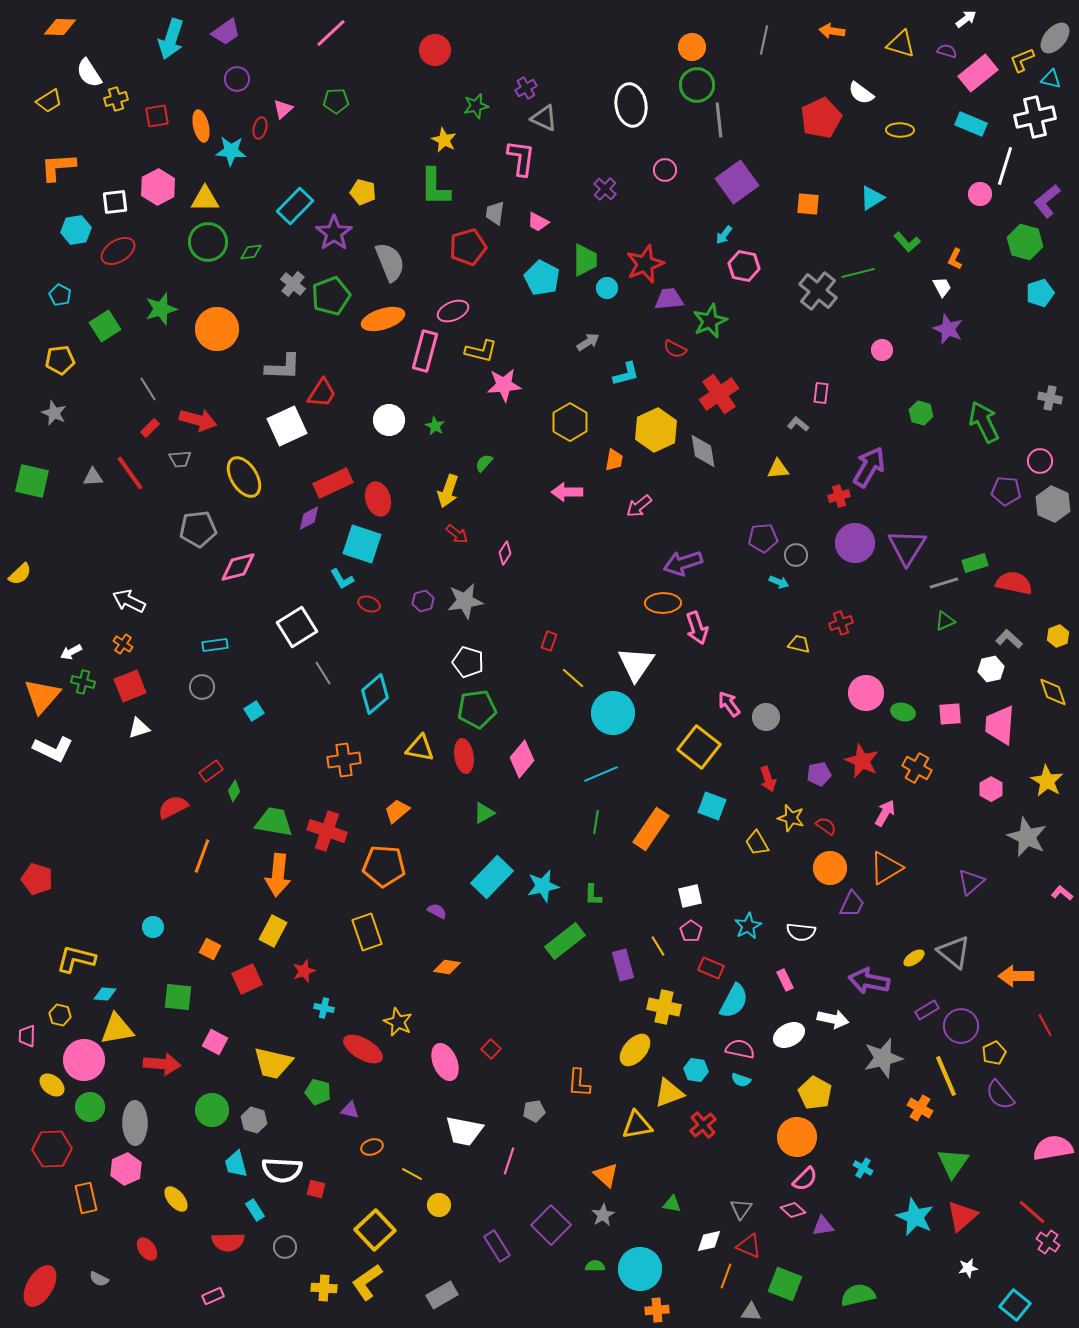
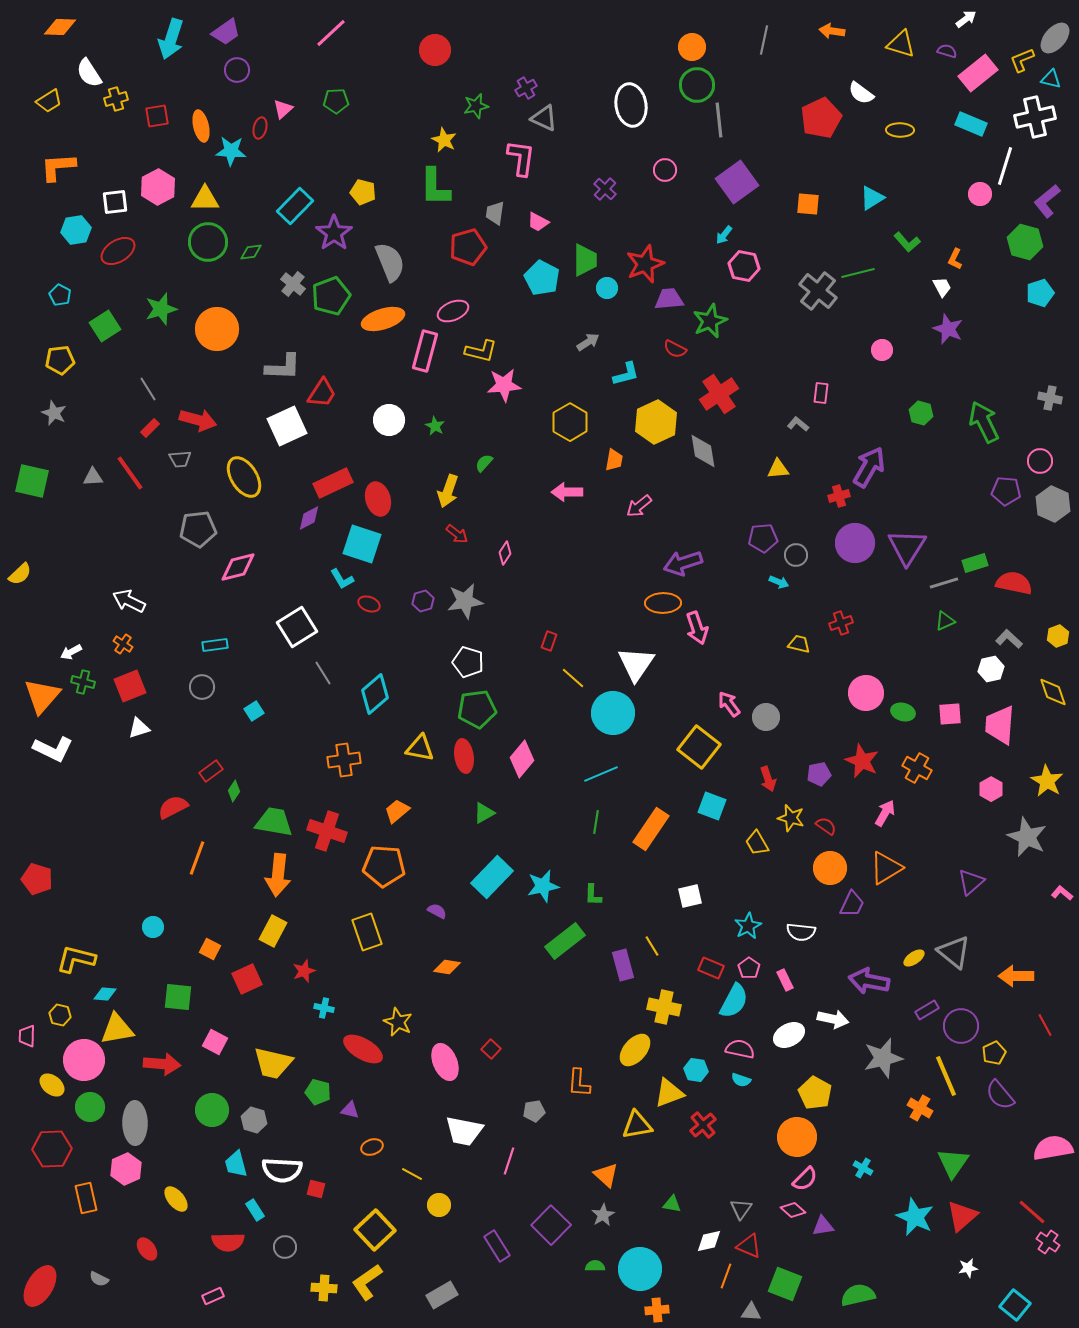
purple circle at (237, 79): moved 9 px up
yellow hexagon at (656, 430): moved 8 px up
orange line at (202, 856): moved 5 px left, 2 px down
pink pentagon at (691, 931): moved 58 px right, 37 px down
yellow line at (658, 946): moved 6 px left
